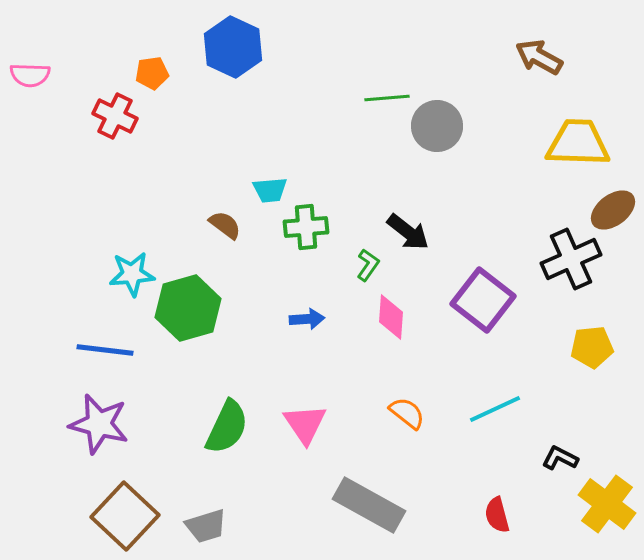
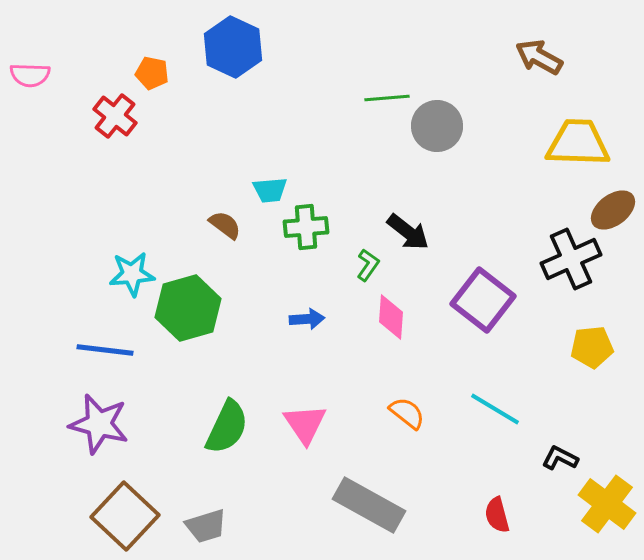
orange pentagon: rotated 20 degrees clockwise
red cross: rotated 12 degrees clockwise
cyan line: rotated 56 degrees clockwise
